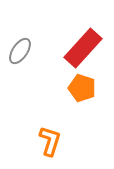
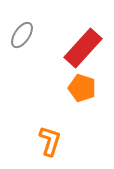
gray ellipse: moved 2 px right, 16 px up
